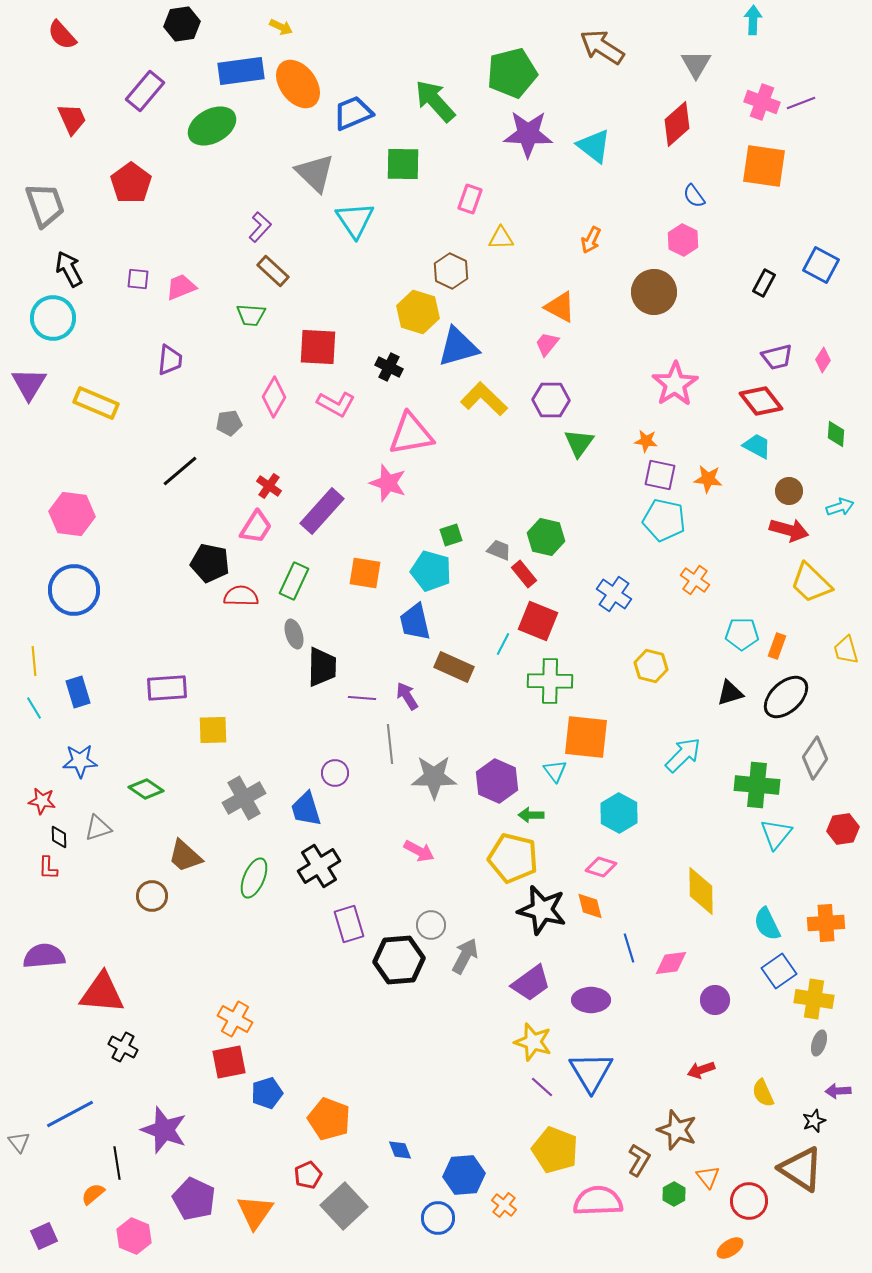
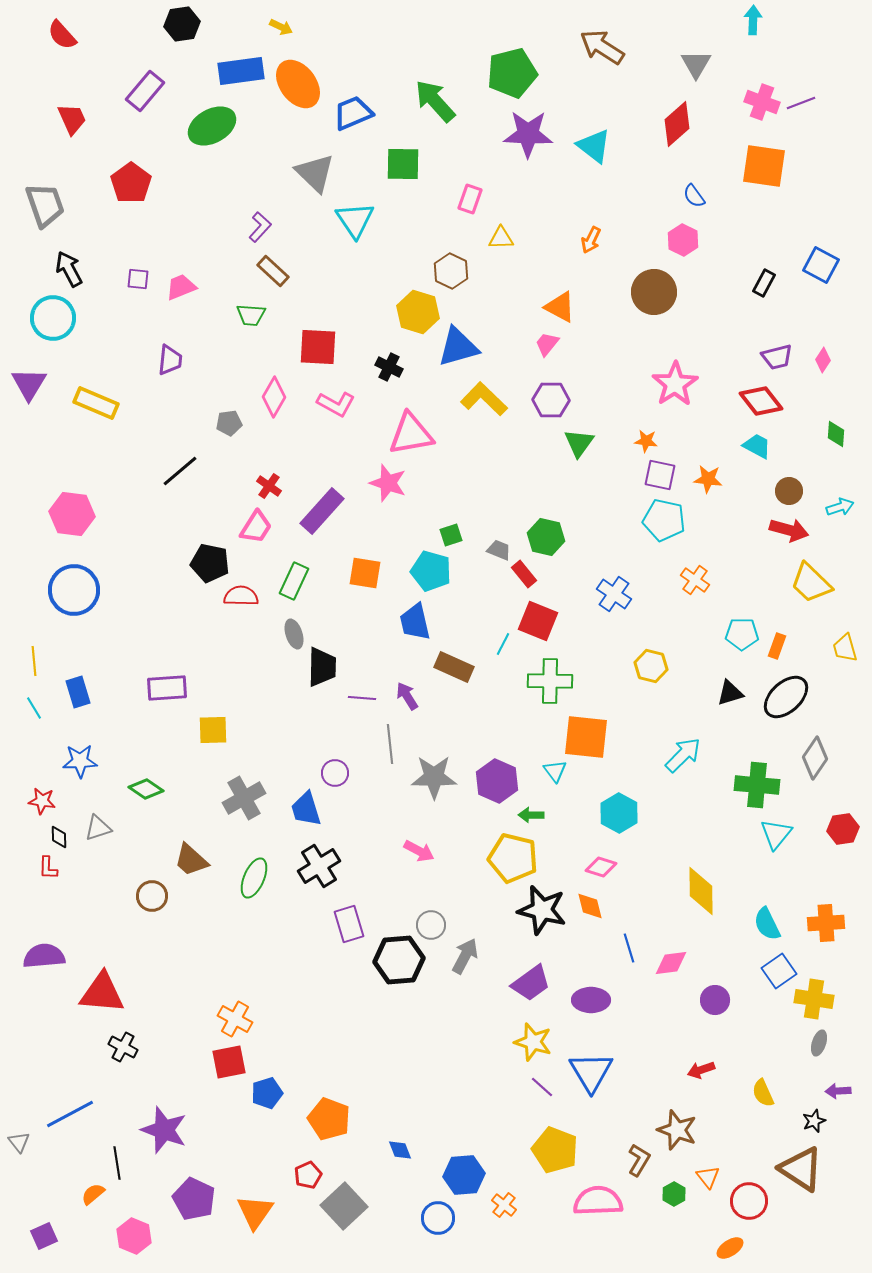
yellow trapezoid at (846, 650): moved 1 px left, 2 px up
brown trapezoid at (185, 856): moved 6 px right, 4 px down
